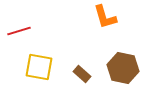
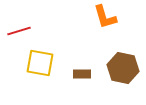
yellow square: moved 1 px right, 4 px up
brown rectangle: rotated 42 degrees counterclockwise
